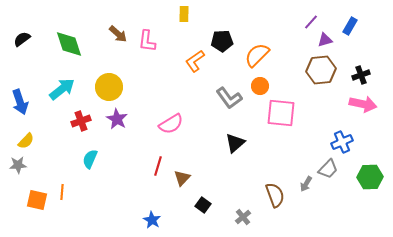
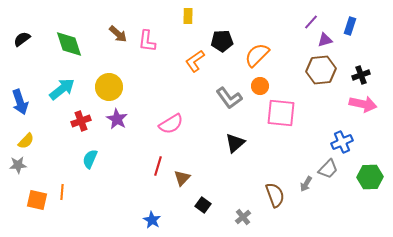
yellow rectangle: moved 4 px right, 2 px down
blue rectangle: rotated 12 degrees counterclockwise
